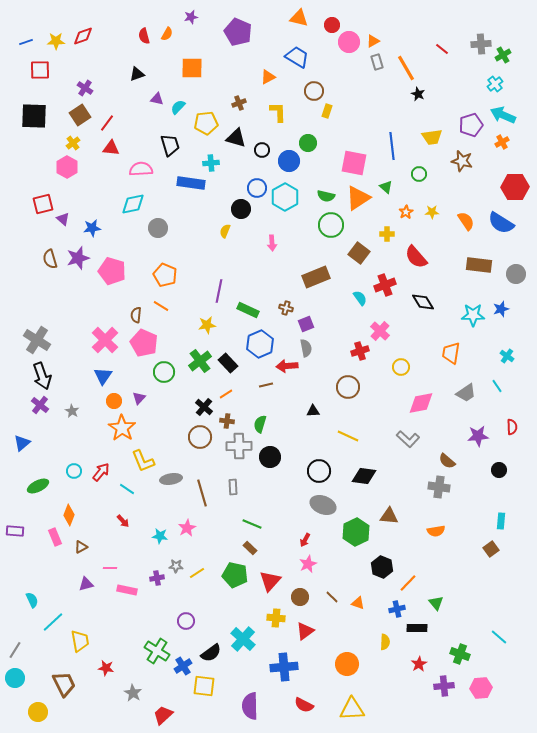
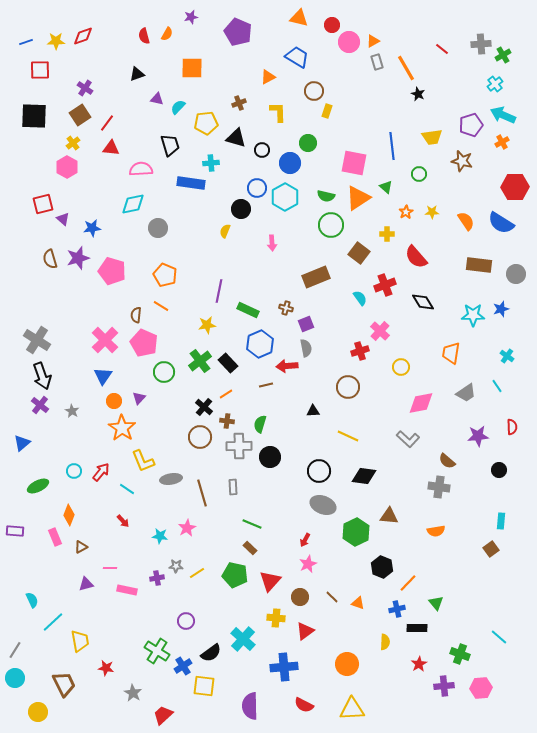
blue circle at (289, 161): moved 1 px right, 2 px down
